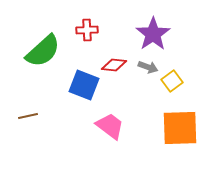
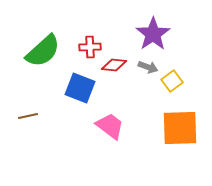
red cross: moved 3 px right, 17 px down
blue square: moved 4 px left, 3 px down
